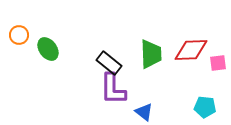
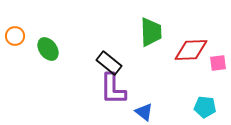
orange circle: moved 4 px left, 1 px down
green trapezoid: moved 22 px up
